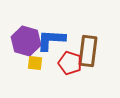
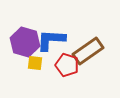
purple hexagon: moved 1 px left, 1 px down
brown rectangle: rotated 48 degrees clockwise
red pentagon: moved 3 px left, 2 px down
